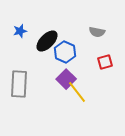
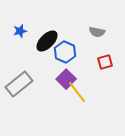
gray rectangle: rotated 48 degrees clockwise
